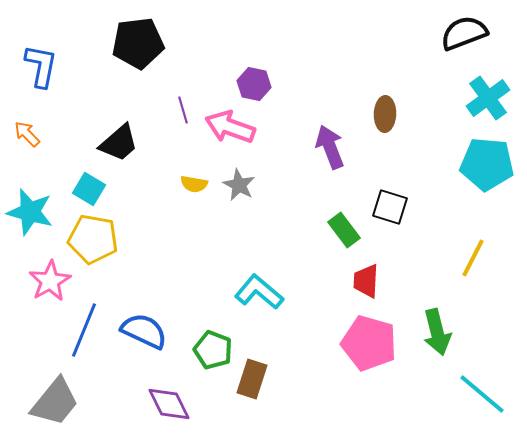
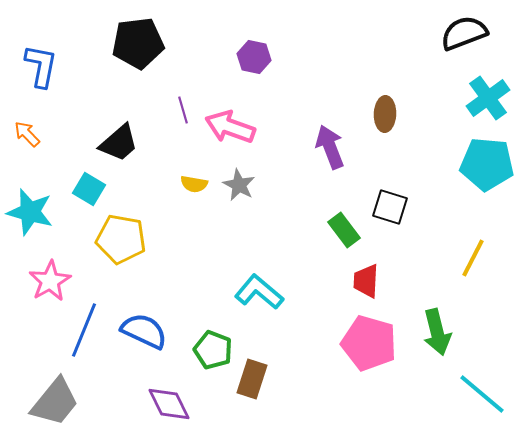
purple hexagon: moved 27 px up
yellow pentagon: moved 28 px right
